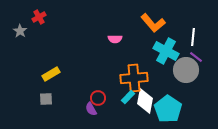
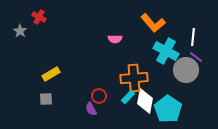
red cross: rotated 32 degrees counterclockwise
red circle: moved 1 px right, 2 px up
